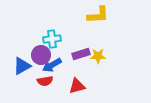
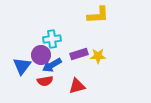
purple rectangle: moved 2 px left
blue triangle: rotated 24 degrees counterclockwise
